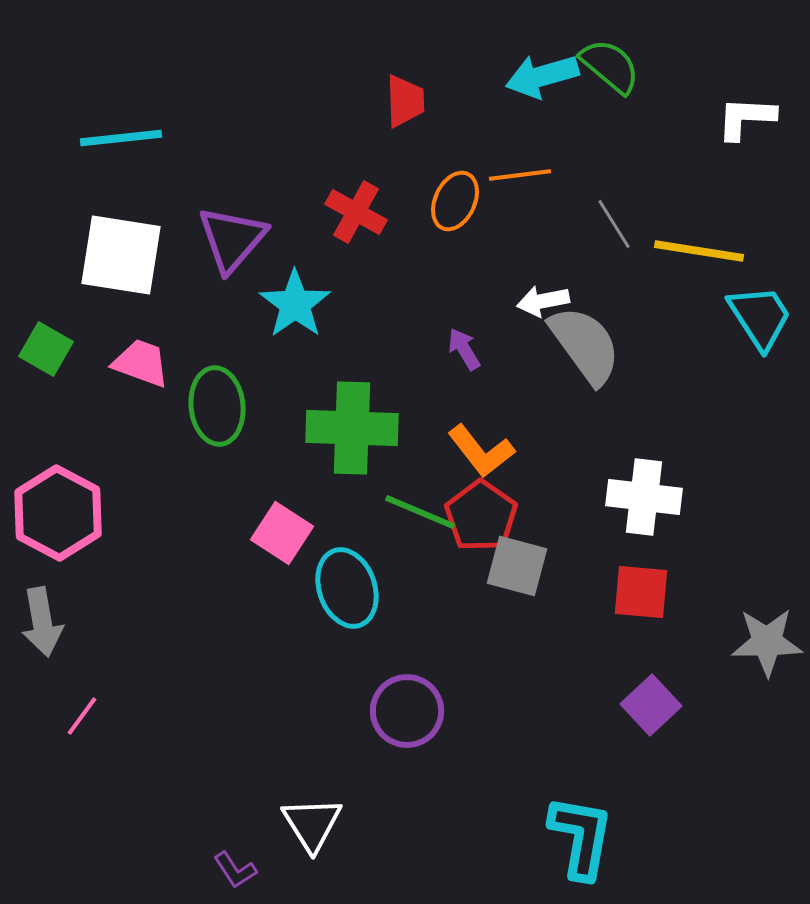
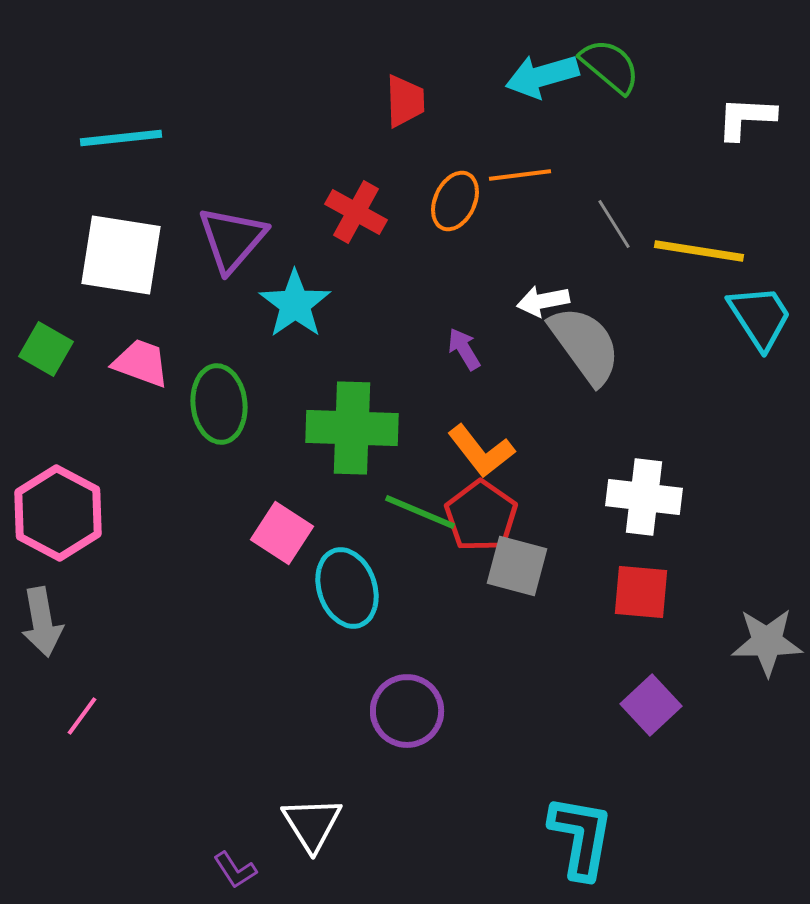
green ellipse: moved 2 px right, 2 px up
